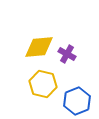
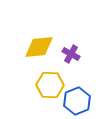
purple cross: moved 4 px right
yellow hexagon: moved 7 px right, 1 px down; rotated 12 degrees counterclockwise
